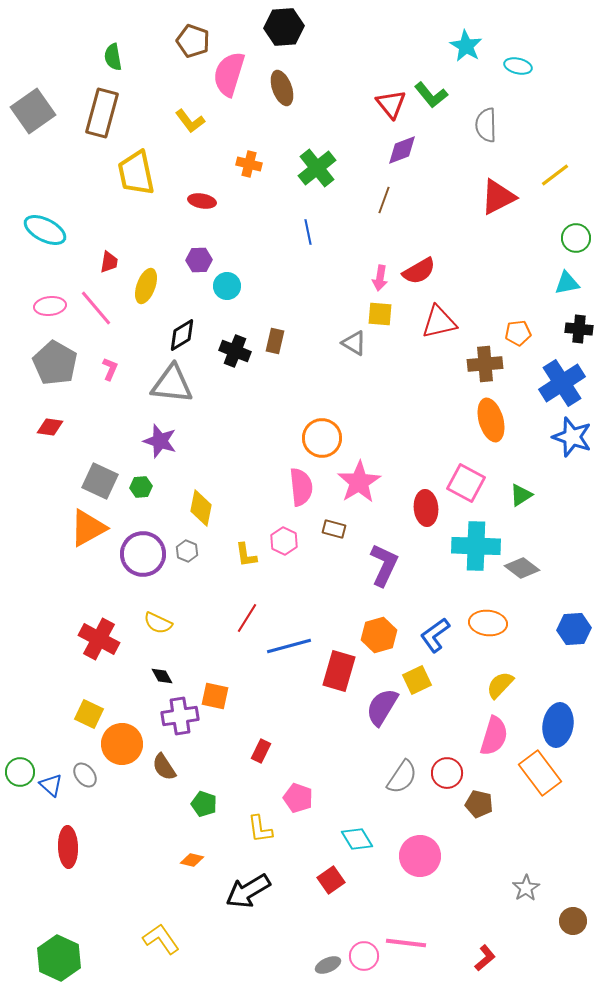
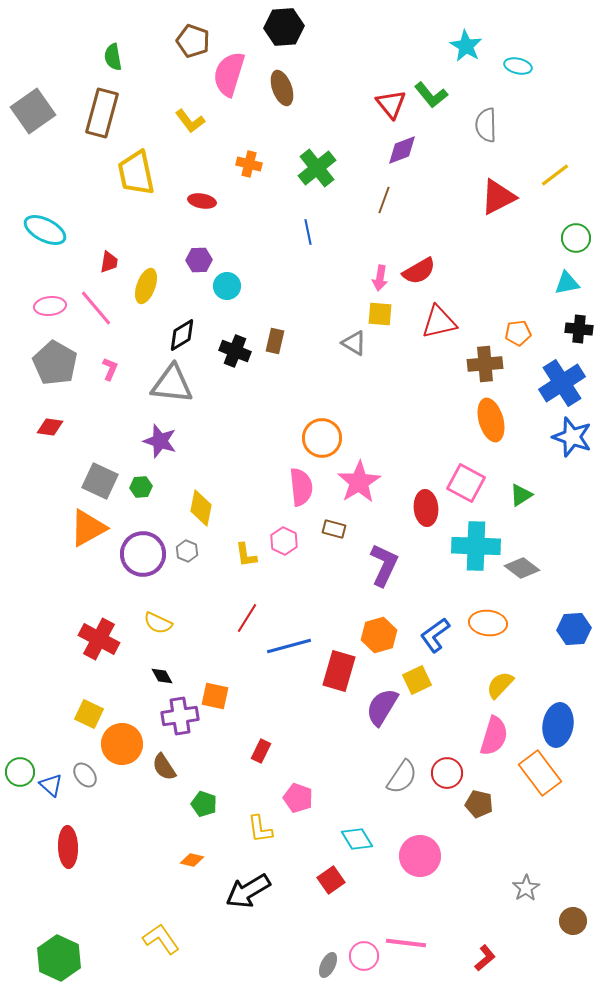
gray ellipse at (328, 965): rotated 40 degrees counterclockwise
